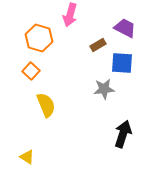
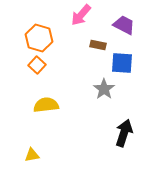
pink arrow: moved 11 px right; rotated 25 degrees clockwise
purple trapezoid: moved 1 px left, 3 px up
brown rectangle: rotated 42 degrees clockwise
orange square: moved 6 px right, 6 px up
gray star: rotated 30 degrees counterclockwise
yellow semicircle: rotated 75 degrees counterclockwise
black arrow: moved 1 px right, 1 px up
yellow triangle: moved 5 px right, 2 px up; rotated 42 degrees counterclockwise
